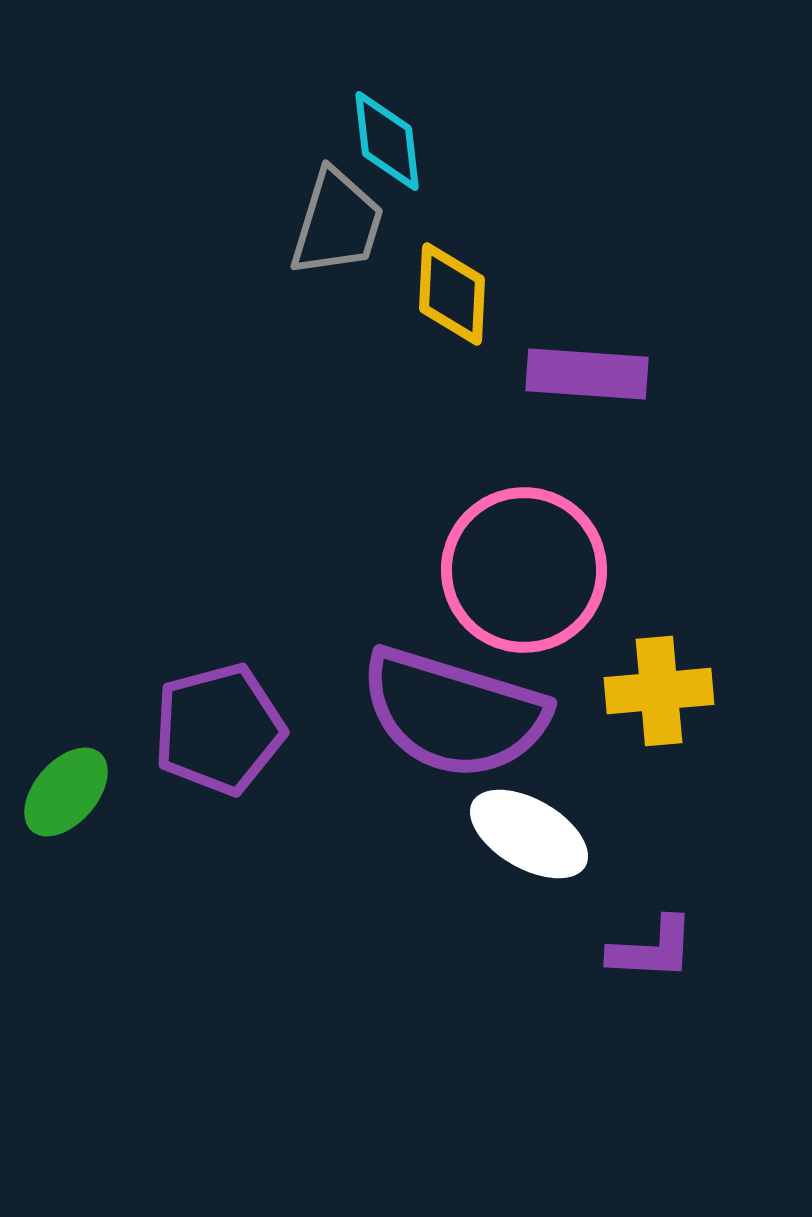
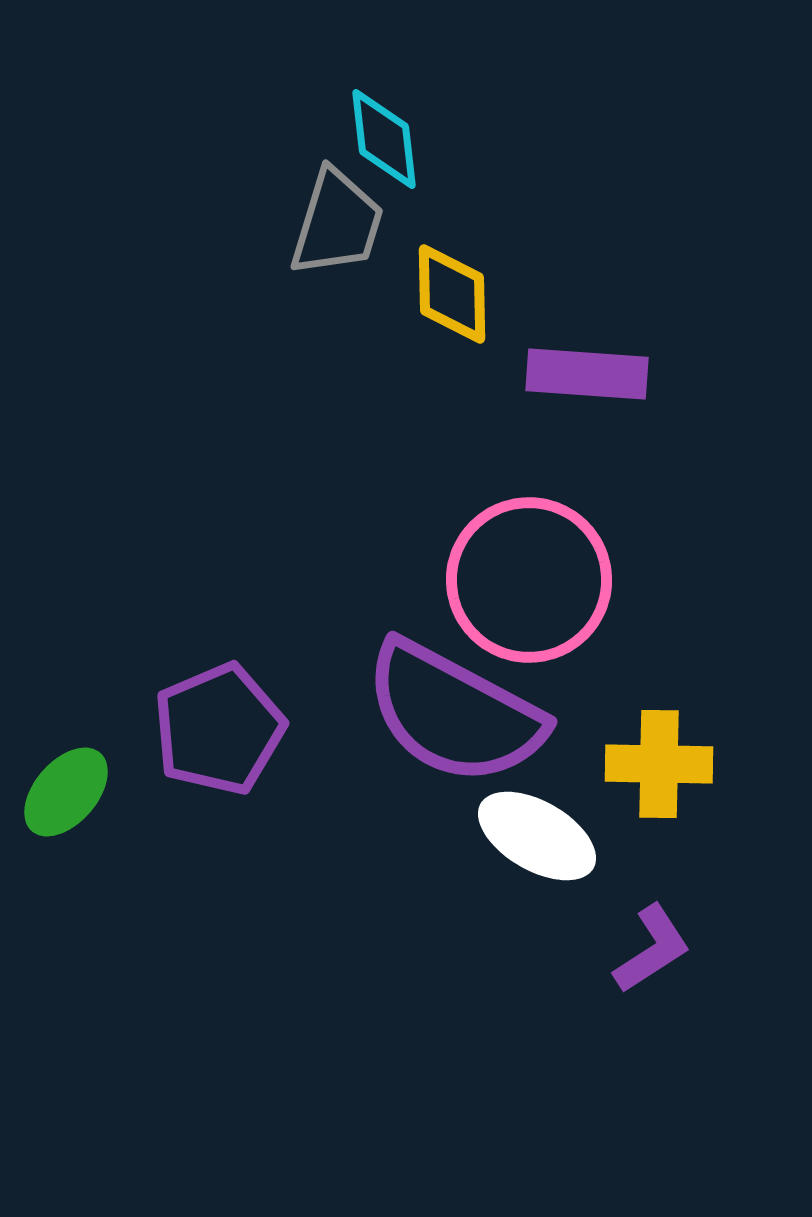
cyan diamond: moved 3 px left, 2 px up
yellow diamond: rotated 4 degrees counterclockwise
pink circle: moved 5 px right, 10 px down
yellow cross: moved 73 px down; rotated 6 degrees clockwise
purple semicircle: rotated 11 degrees clockwise
purple pentagon: rotated 8 degrees counterclockwise
white ellipse: moved 8 px right, 2 px down
purple L-shape: rotated 36 degrees counterclockwise
